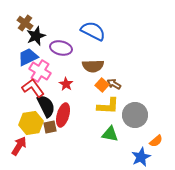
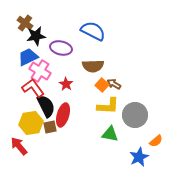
black star: rotated 12 degrees clockwise
red arrow: rotated 72 degrees counterclockwise
blue star: moved 2 px left
